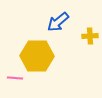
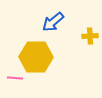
blue arrow: moved 5 px left
yellow hexagon: moved 1 px left, 1 px down
